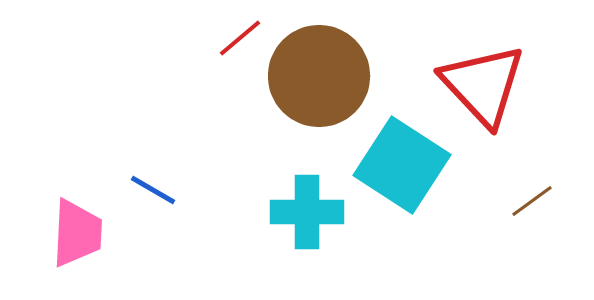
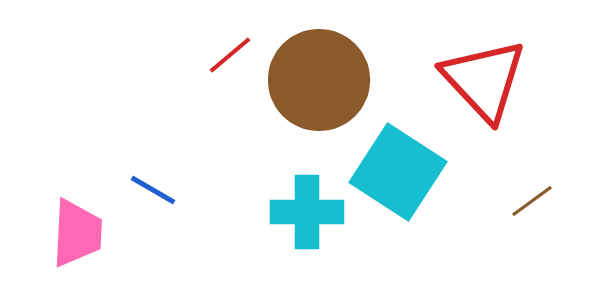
red line: moved 10 px left, 17 px down
brown circle: moved 4 px down
red triangle: moved 1 px right, 5 px up
cyan square: moved 4 px left, 7 px down
